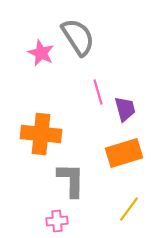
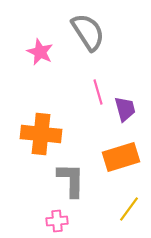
gray semicircle: moved 10 px right, 5 px up
pink star: moved 1 px left, 1 px up
orange rectangle: moved 3 px left, 4 px down
